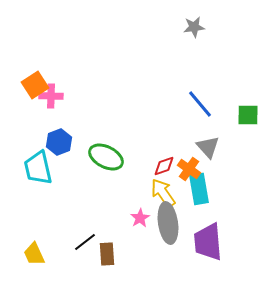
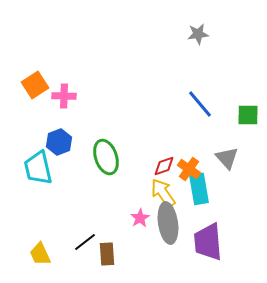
gray star: moved 4 px right, 7 px down
pink cross: moved 13 px right
gray triangle: moved 19 px right, 11 px down
green ellipse: rotated 44 degrees clockwise
yellow trapezoid: moved 6 px right
